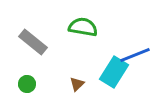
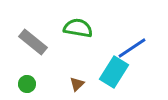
green semicircle: moved 5 px left, 1 px down
blue line: moved 3 px left, 7 px up; rotated 12 degrees counterclockwise
